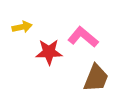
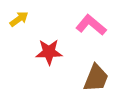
yellow arrow: moved 3 px left, 8 px up; rotated 24 degrees counterclockwise
pink L-shape: moved 8 px right, 12 px up
